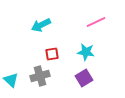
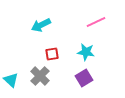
gray cross: rotated 30 degrees counterclockwise
